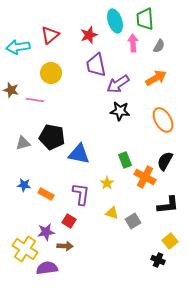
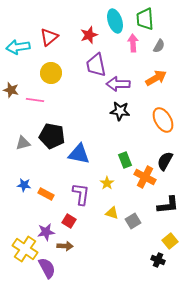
red triangle: moved 1 px left, 2 px down
purple arrow: rotated 35 degrees clockwise
black pentagon: moved 1 px up
purple semicircle: rotated 70 degrees clockwise
